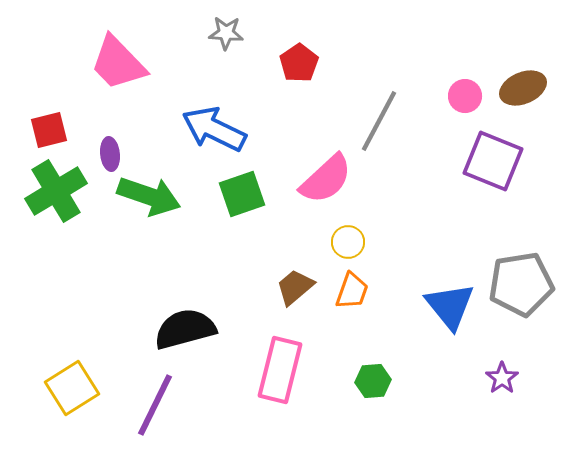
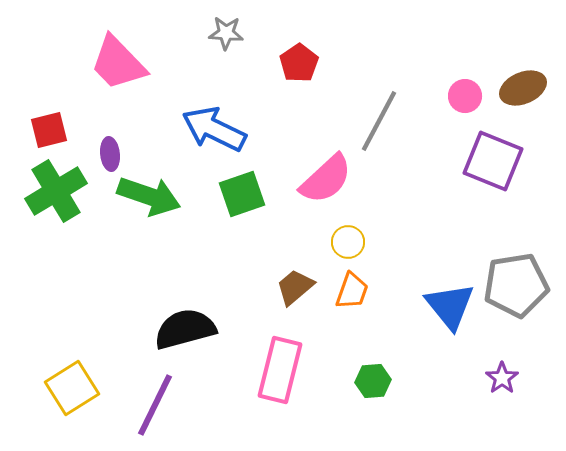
gray pentagon: moved 5 px left, 1 px down
